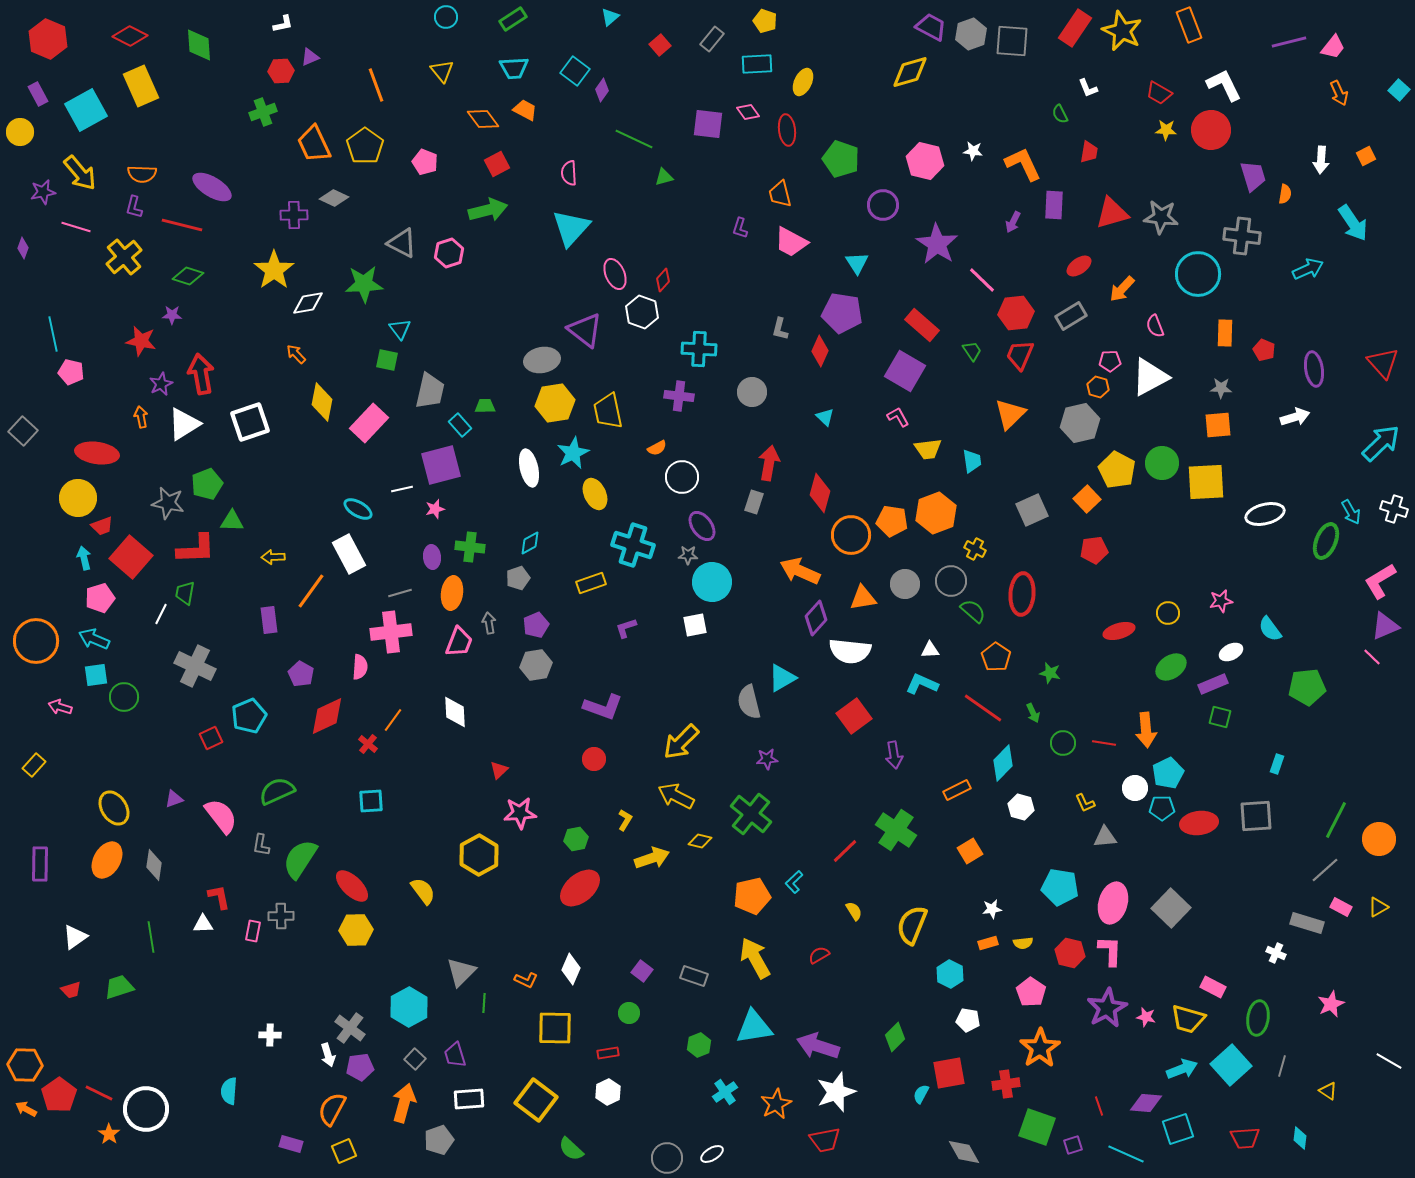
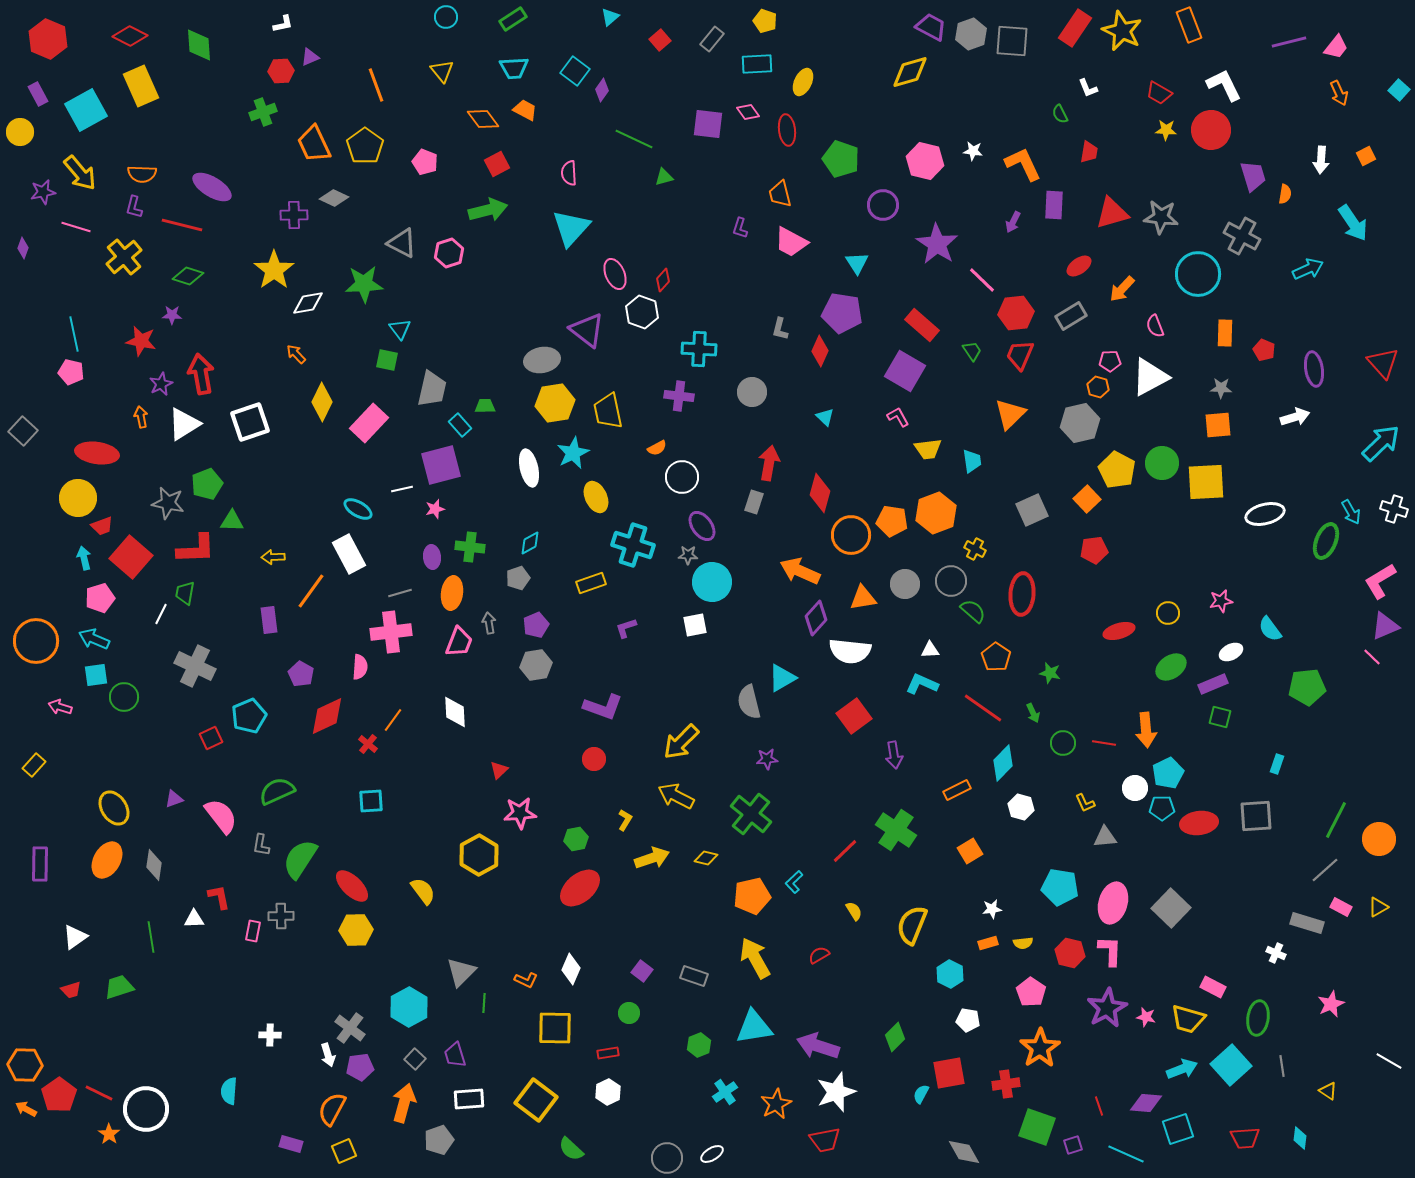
red square at (660, 45): moved 5 px up
pink trapezoid at (1333, 47): moved 3 px right
gray cross at (1242, 236): rotated 21 degrees clockwise
purple triangle at (585, 330): moved 2 px right
cyan line at (53, 334): moved 21 px right
gray trapezoid at (430, 391): moved 2 px right, 2 px up
yellow diamond at (322, 402): rotated 15 degrees clockwise
yellow ellipse at (595, 494): moved 1 px right, 3 px down
yellow diamond at (700, 841): moved 6 px right, 17 px down
white triangle at (203, 924): moved 9 px left, 5 px up
gray line at (1282, 1066): rotated 25 degrees counterclockwise
